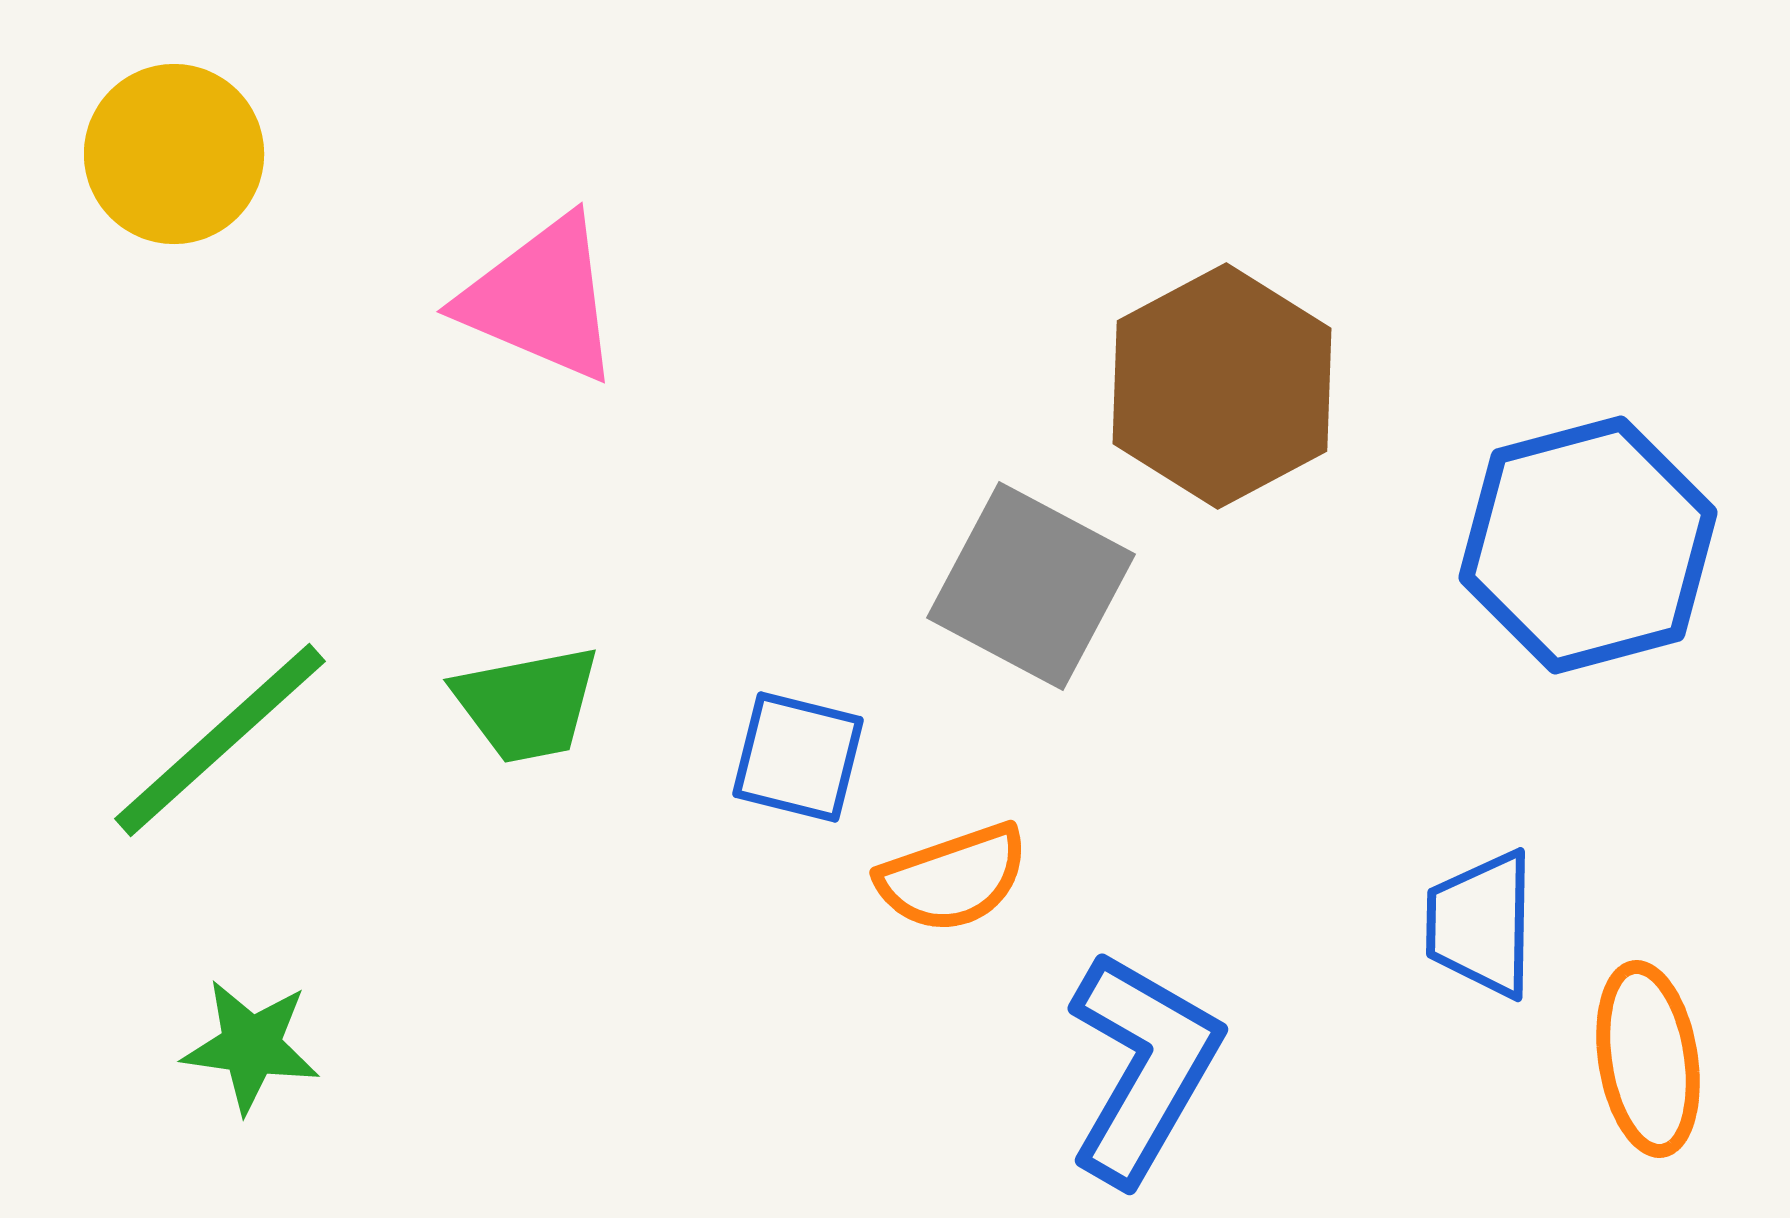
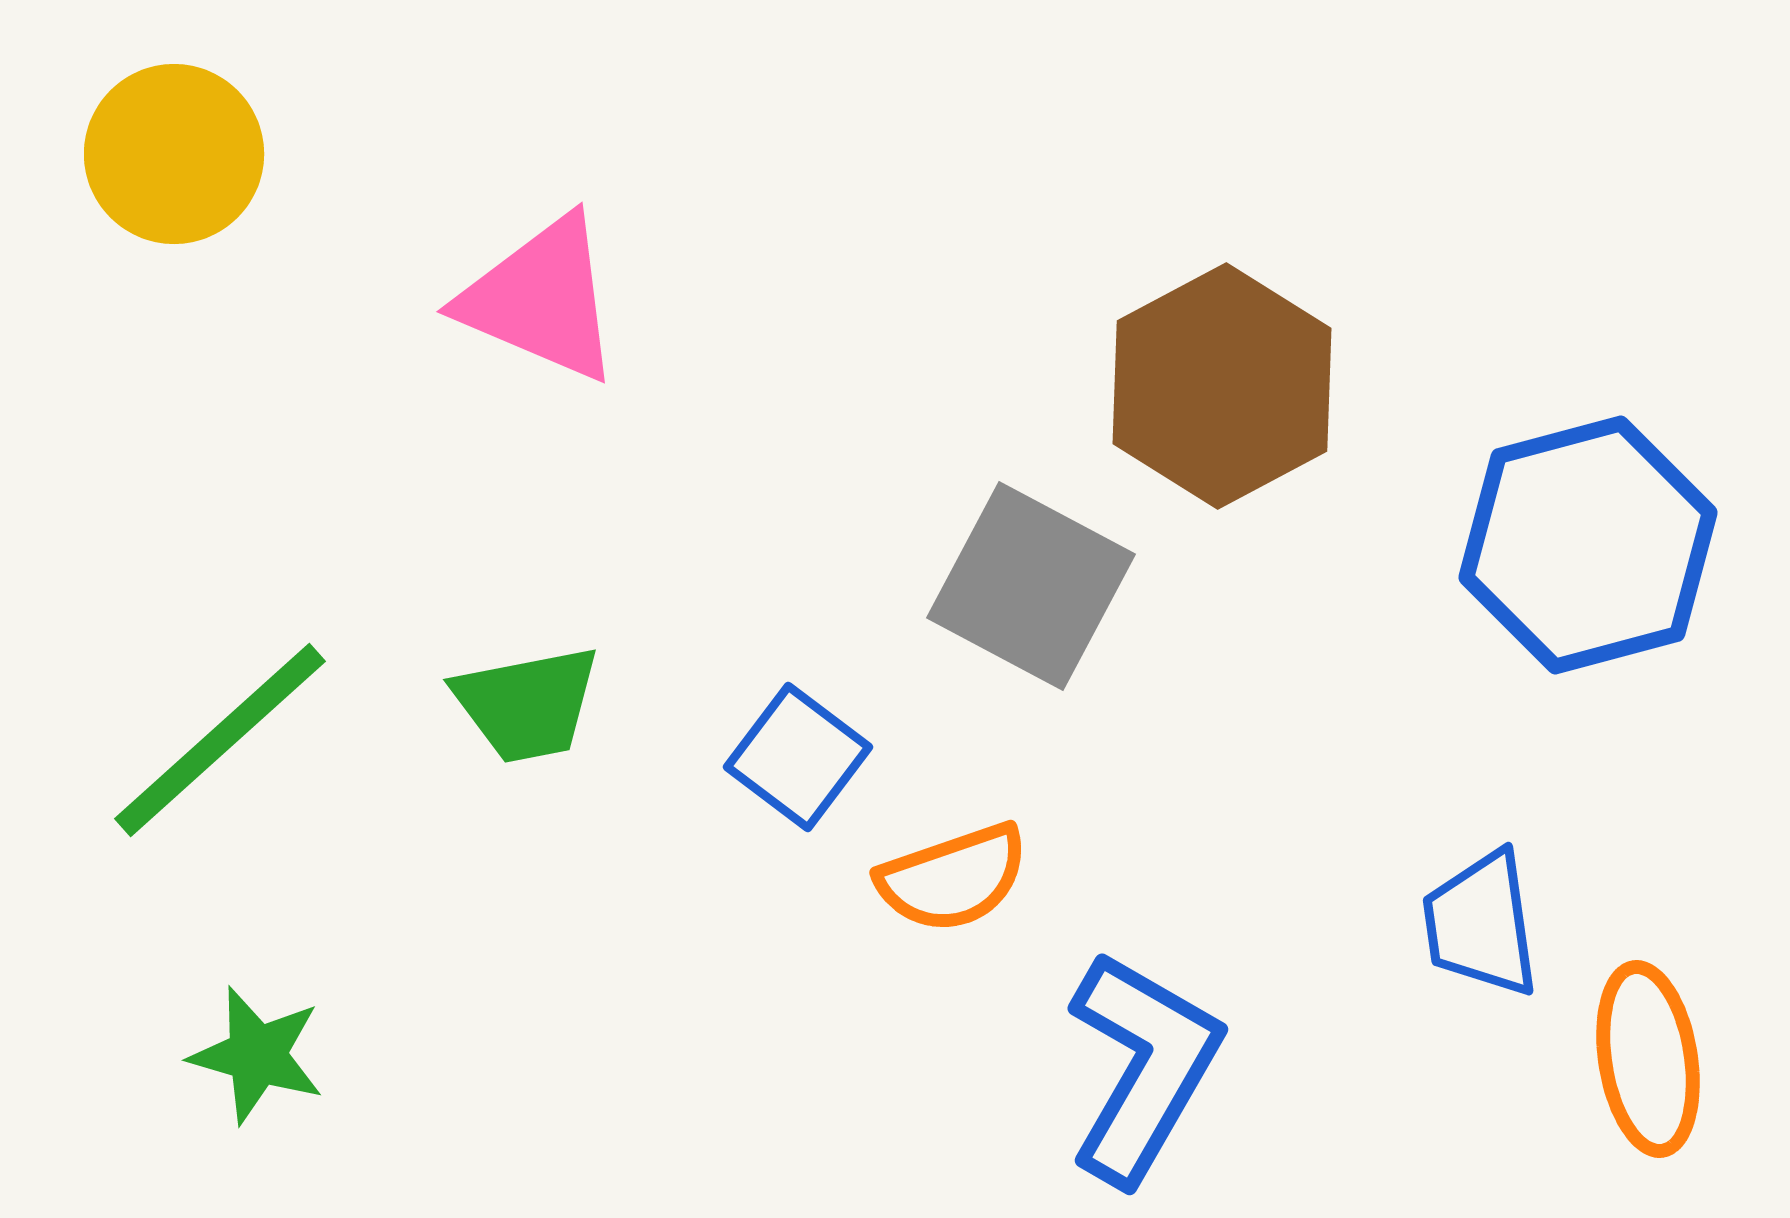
blue square: rotated 23 degrees clockwise
blue trapezoid: rotated 9 degrees counterclockwise
green star: moved 6 px right, 9 px down; rotated 8 degrees clockwise
